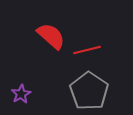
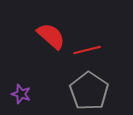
purple star: rotated 24 degrees counterclockwise
